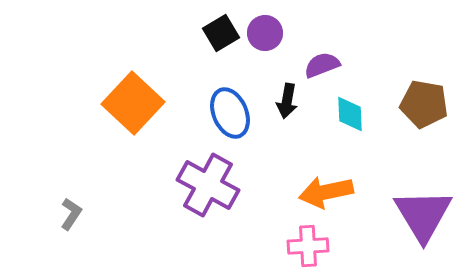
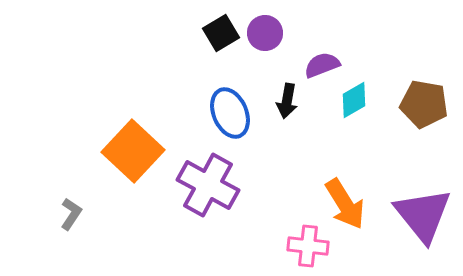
orange square: moved 48 px down
cyan diamond: moved 4 px right, 14 px up; rotated 63 degrees clockwise
orange arrow: moved 19 px right, 12 px down; rotated 110 degrees counterclockwise
purple triangle: rotated 8 degrees counterclockwise
pink cross: rotated 9 degrees clockwise
